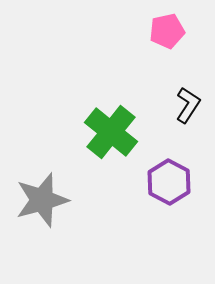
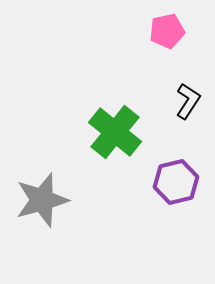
black L-shape: moved 4 px up
green cross: moved 4 px right
purple hexagon: moved 7 px right; rotated 18 degrees clockwise
